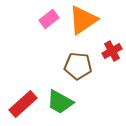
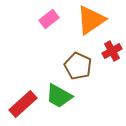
orange triangle: moved 8 px right
brown pentagon: rotated 20 degrees clockwise
green trapezoid: moved 1 px left, 6 px up
